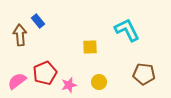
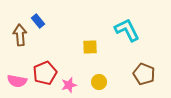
brown pentagon: rotated 15 degrees clockwise
pink semicircle: rotated 132 degrees counterclockwise
